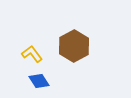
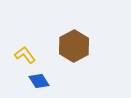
yellow L-shape: moved 7 px left, 1 px down
